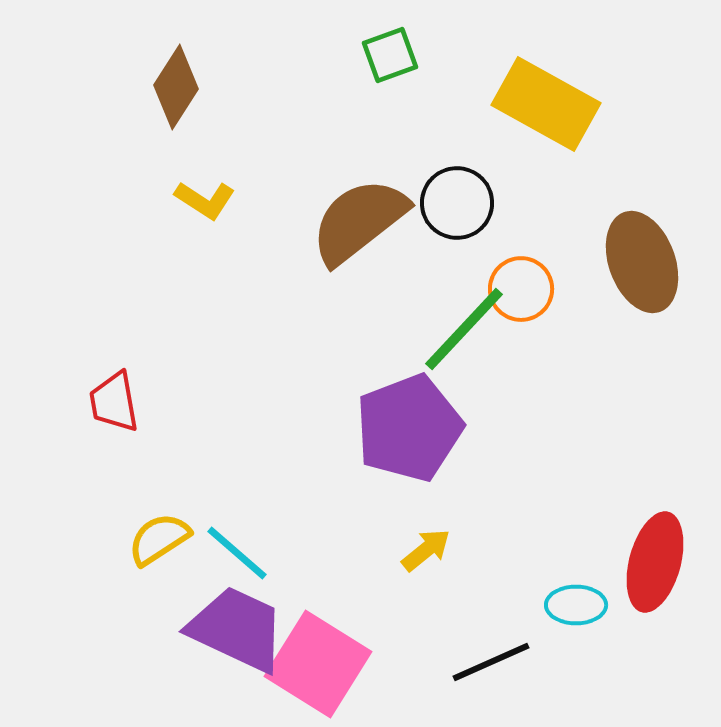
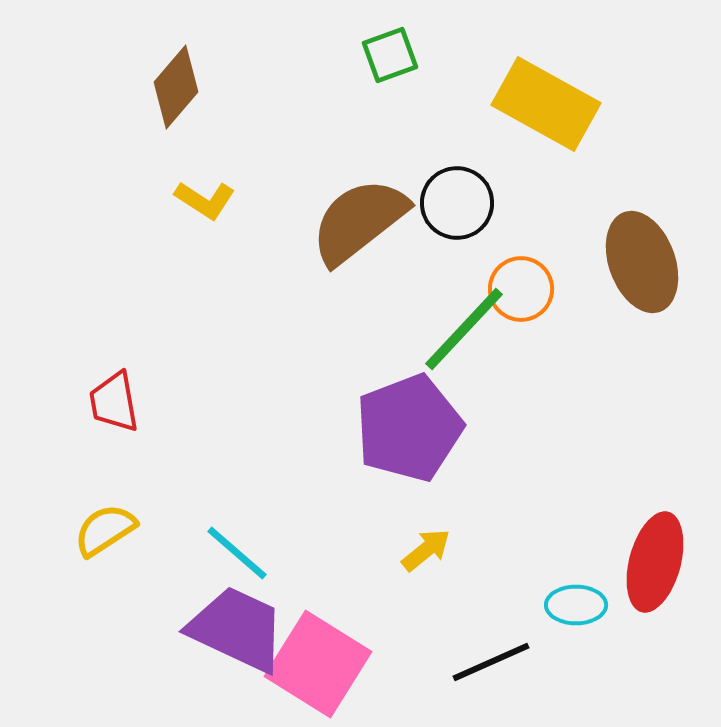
brown diamond: rotated 8 degrees clockwise
yellow semicircle: moved 54 px left, 9 px up
